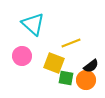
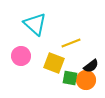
cyan triangle: moved 2 px right
pink circle: moved 1 px left
green square: moved 4 px right
